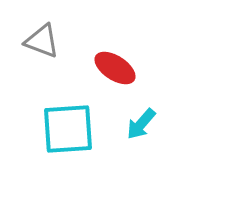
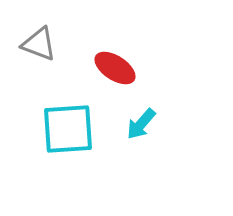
gray triangle: moved 3 px left, 3 px down
